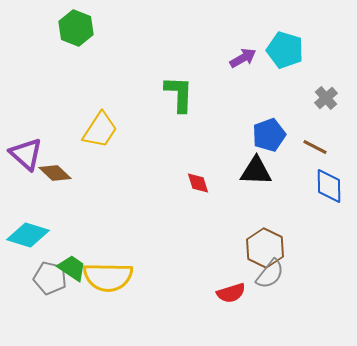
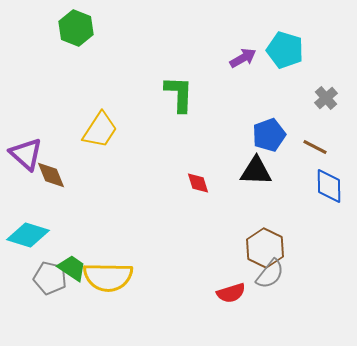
brown diamond: moved 4 px left, 2 px down; rotated 24 degrees clockwise
